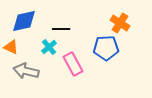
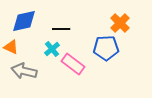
orange cross: rotated 12 degrees clockwise
cyan cross: moved 3 px right, 2 px down
pink rectangle: rotated 25 degrees counterclockwise
gray arrow: moved 2 px left
